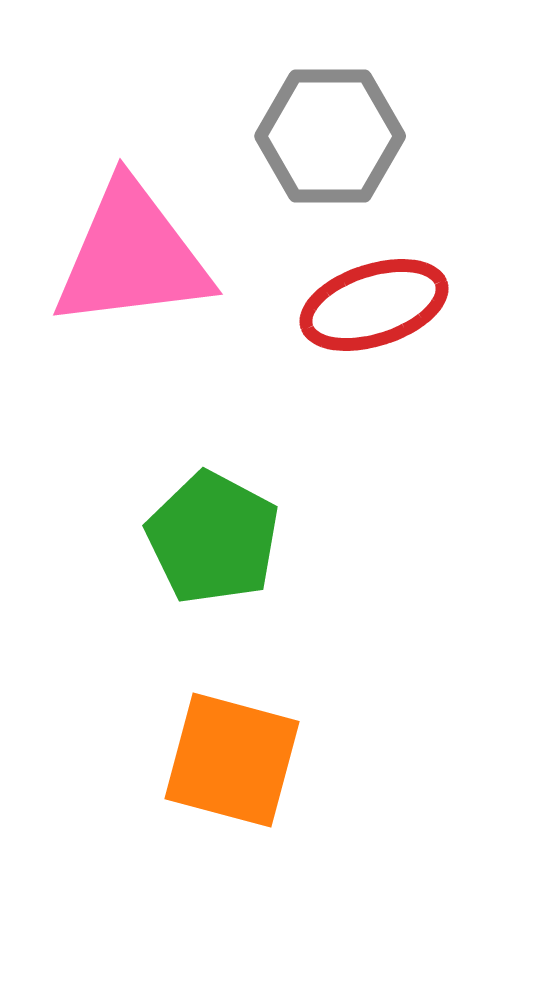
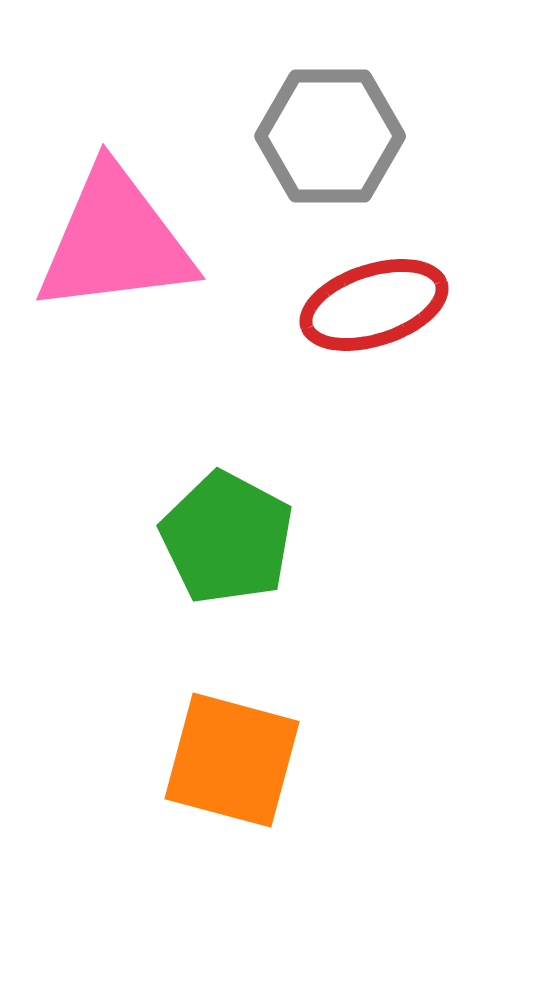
pink triangle: moved 17 px left, 15 px up
green pentagon: moved 14 px right
